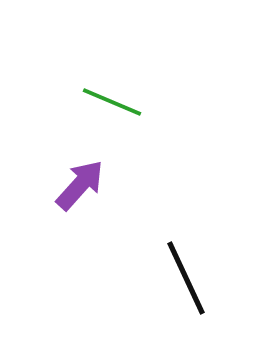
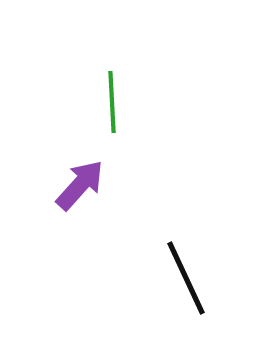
green line: rotated 64 degrees clockwise
